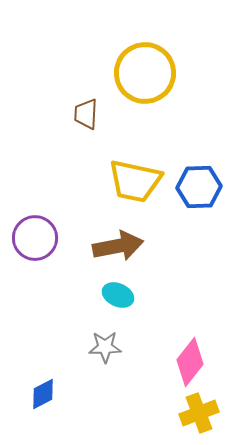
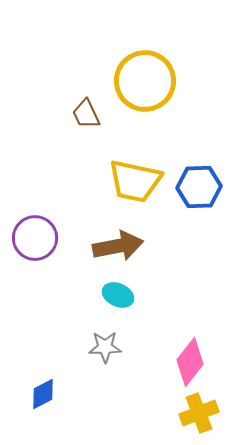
yellow circle: moved 8 px down
brown trapezoid: rotated 28 degrees counterclockwise
